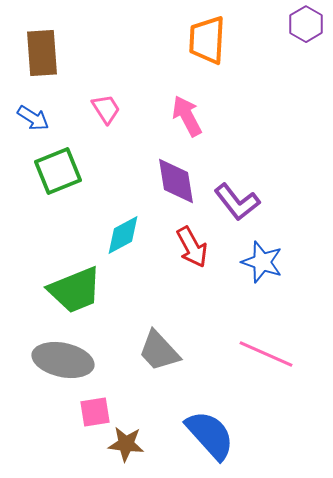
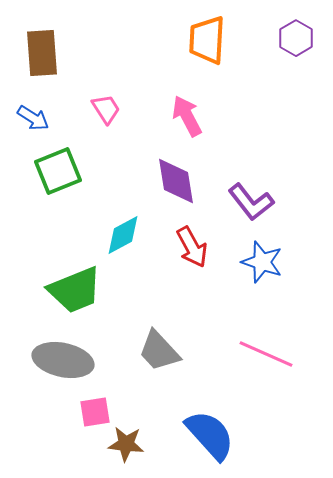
purple hexagon: moved 10 px left, 14 px down
purple L-shape: moved 14 px right
